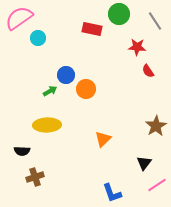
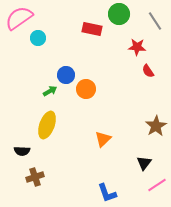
yellow ellipse: rotated 68 degrees counterclockwise
blue L-shape: moved 5 px left
